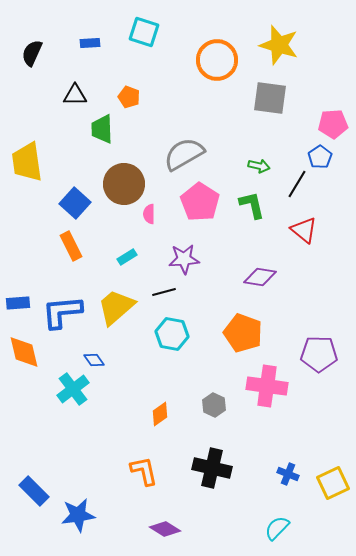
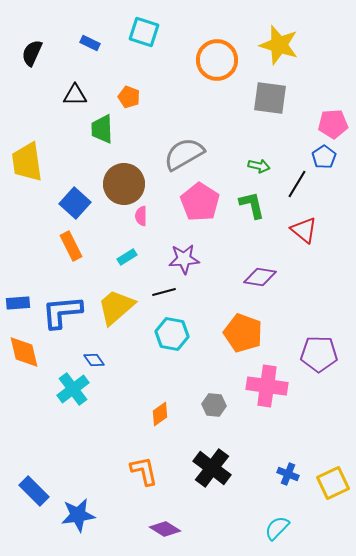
blue rectangle at (90, 43): rotated 30 degrees clockwise
blue pentagon at (320, 157): moved 4 px right
pink semicircle at (149, 214): moved 8 px left, 2 px down
gray hexagon at (214, 405): rotated 20 degrees counterclockwise
black cross at (212, 468): rotated 24 degrees clockwise
